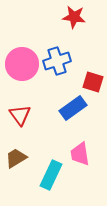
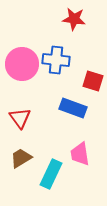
red star: moved 2 px down
blue cross: moved 1 px left, 1 px up; rotated 24 degrees clockwise
red square: moved 1 px up
blue rectangle: rotated 56 degrees clockwise
red triangle: moved 3 px down
brown trapezoid: moved 5 px right
cyan rectangle: moved 1 px up
